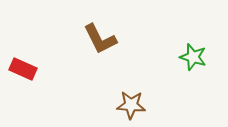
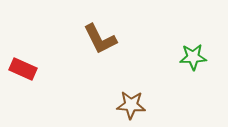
green star: rotated 20 degrees counterclockwise
